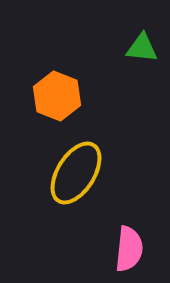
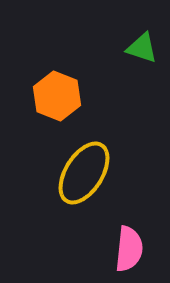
green triangle: rotated 12 degrees clockwise
yellow ellipse: moved 8 px right
